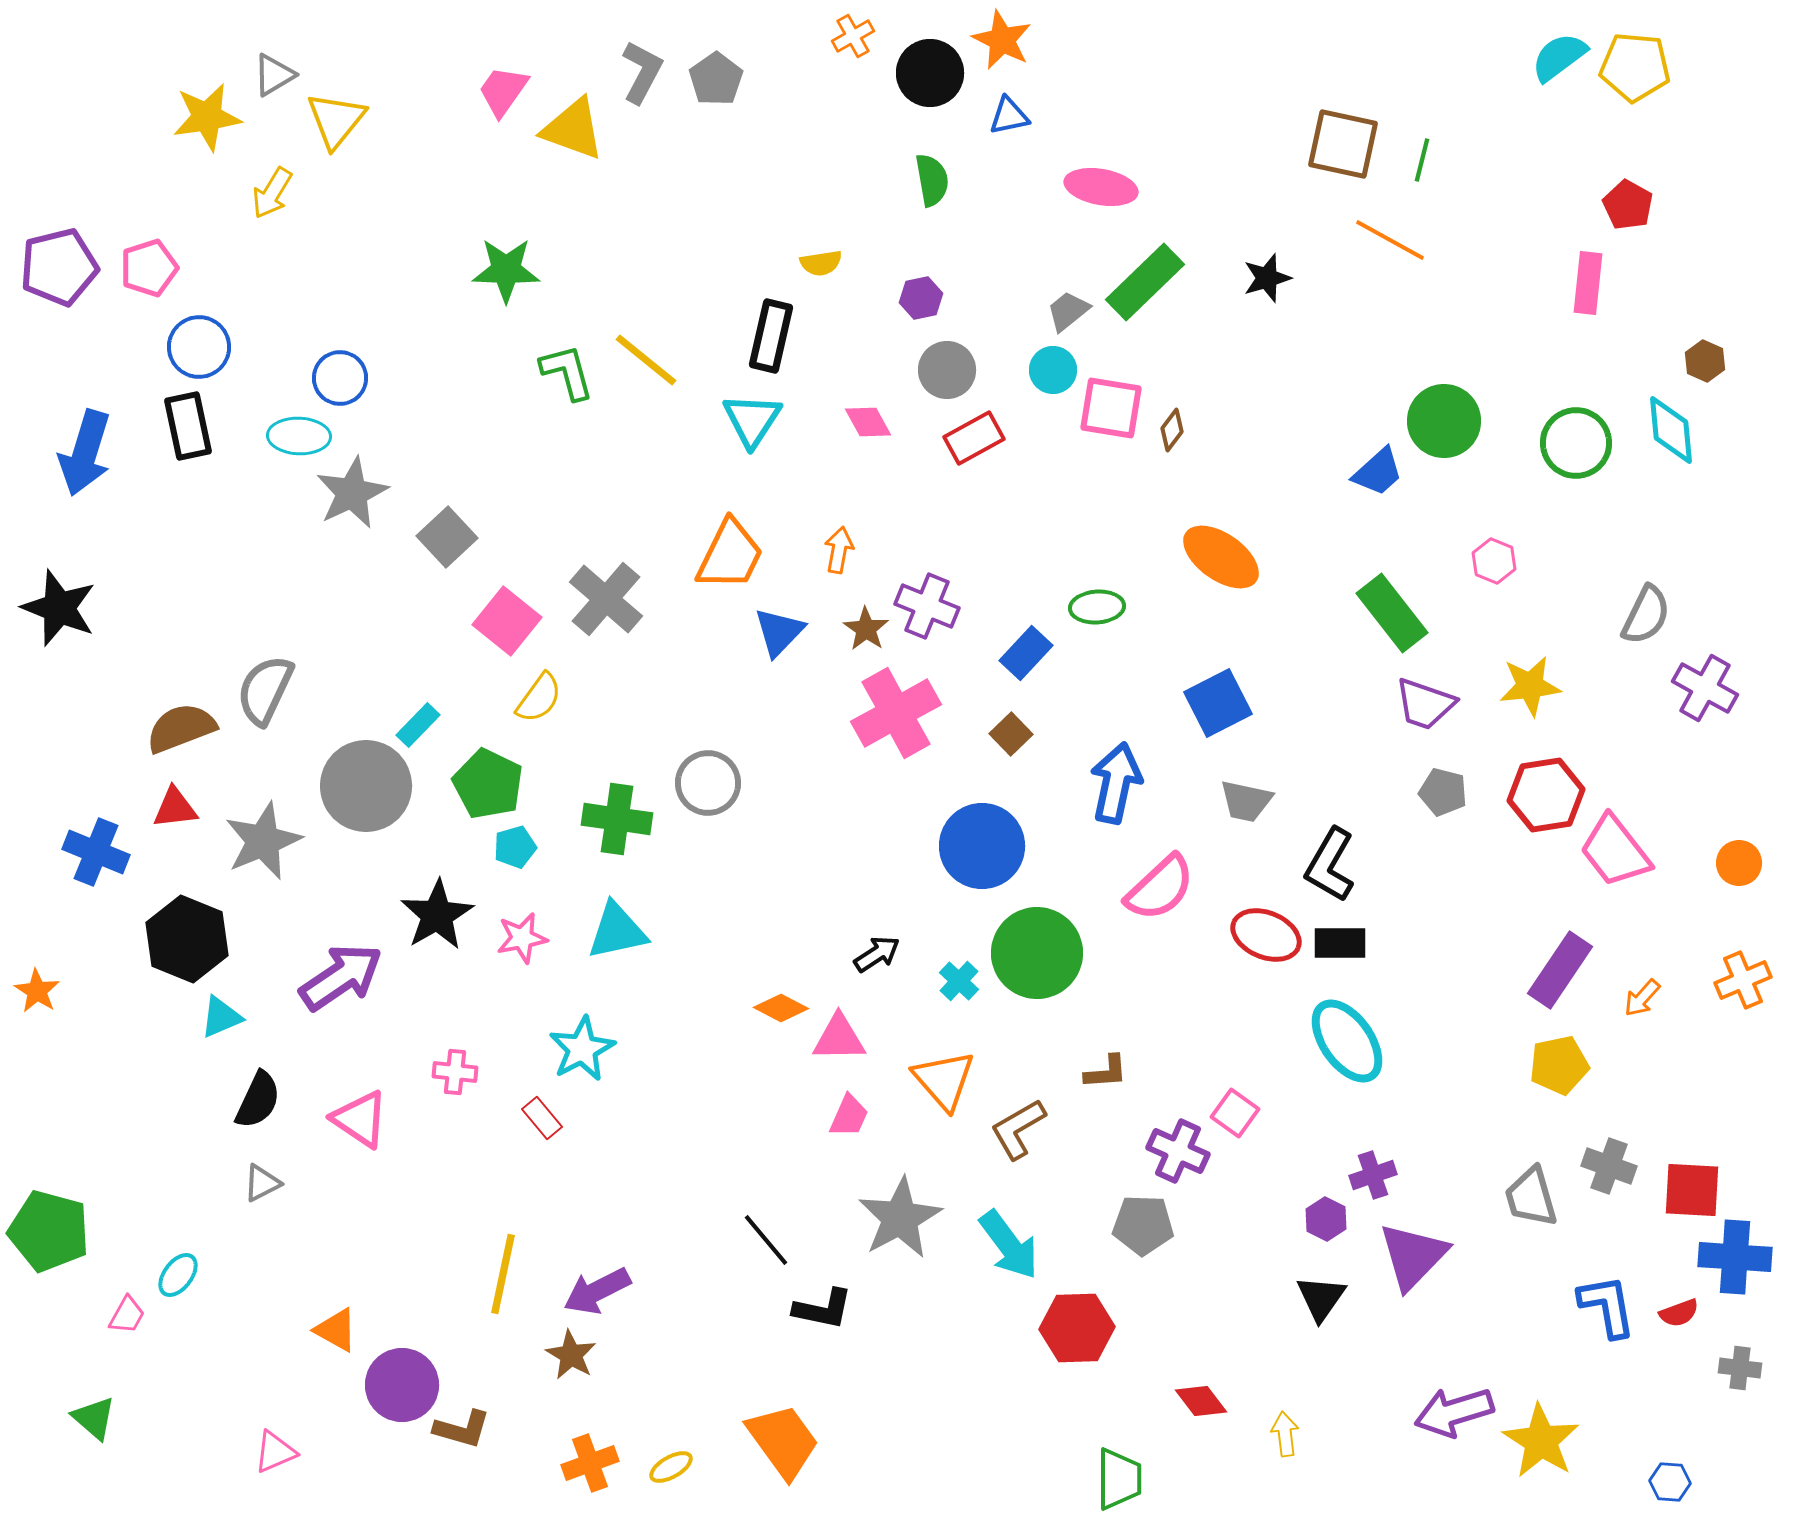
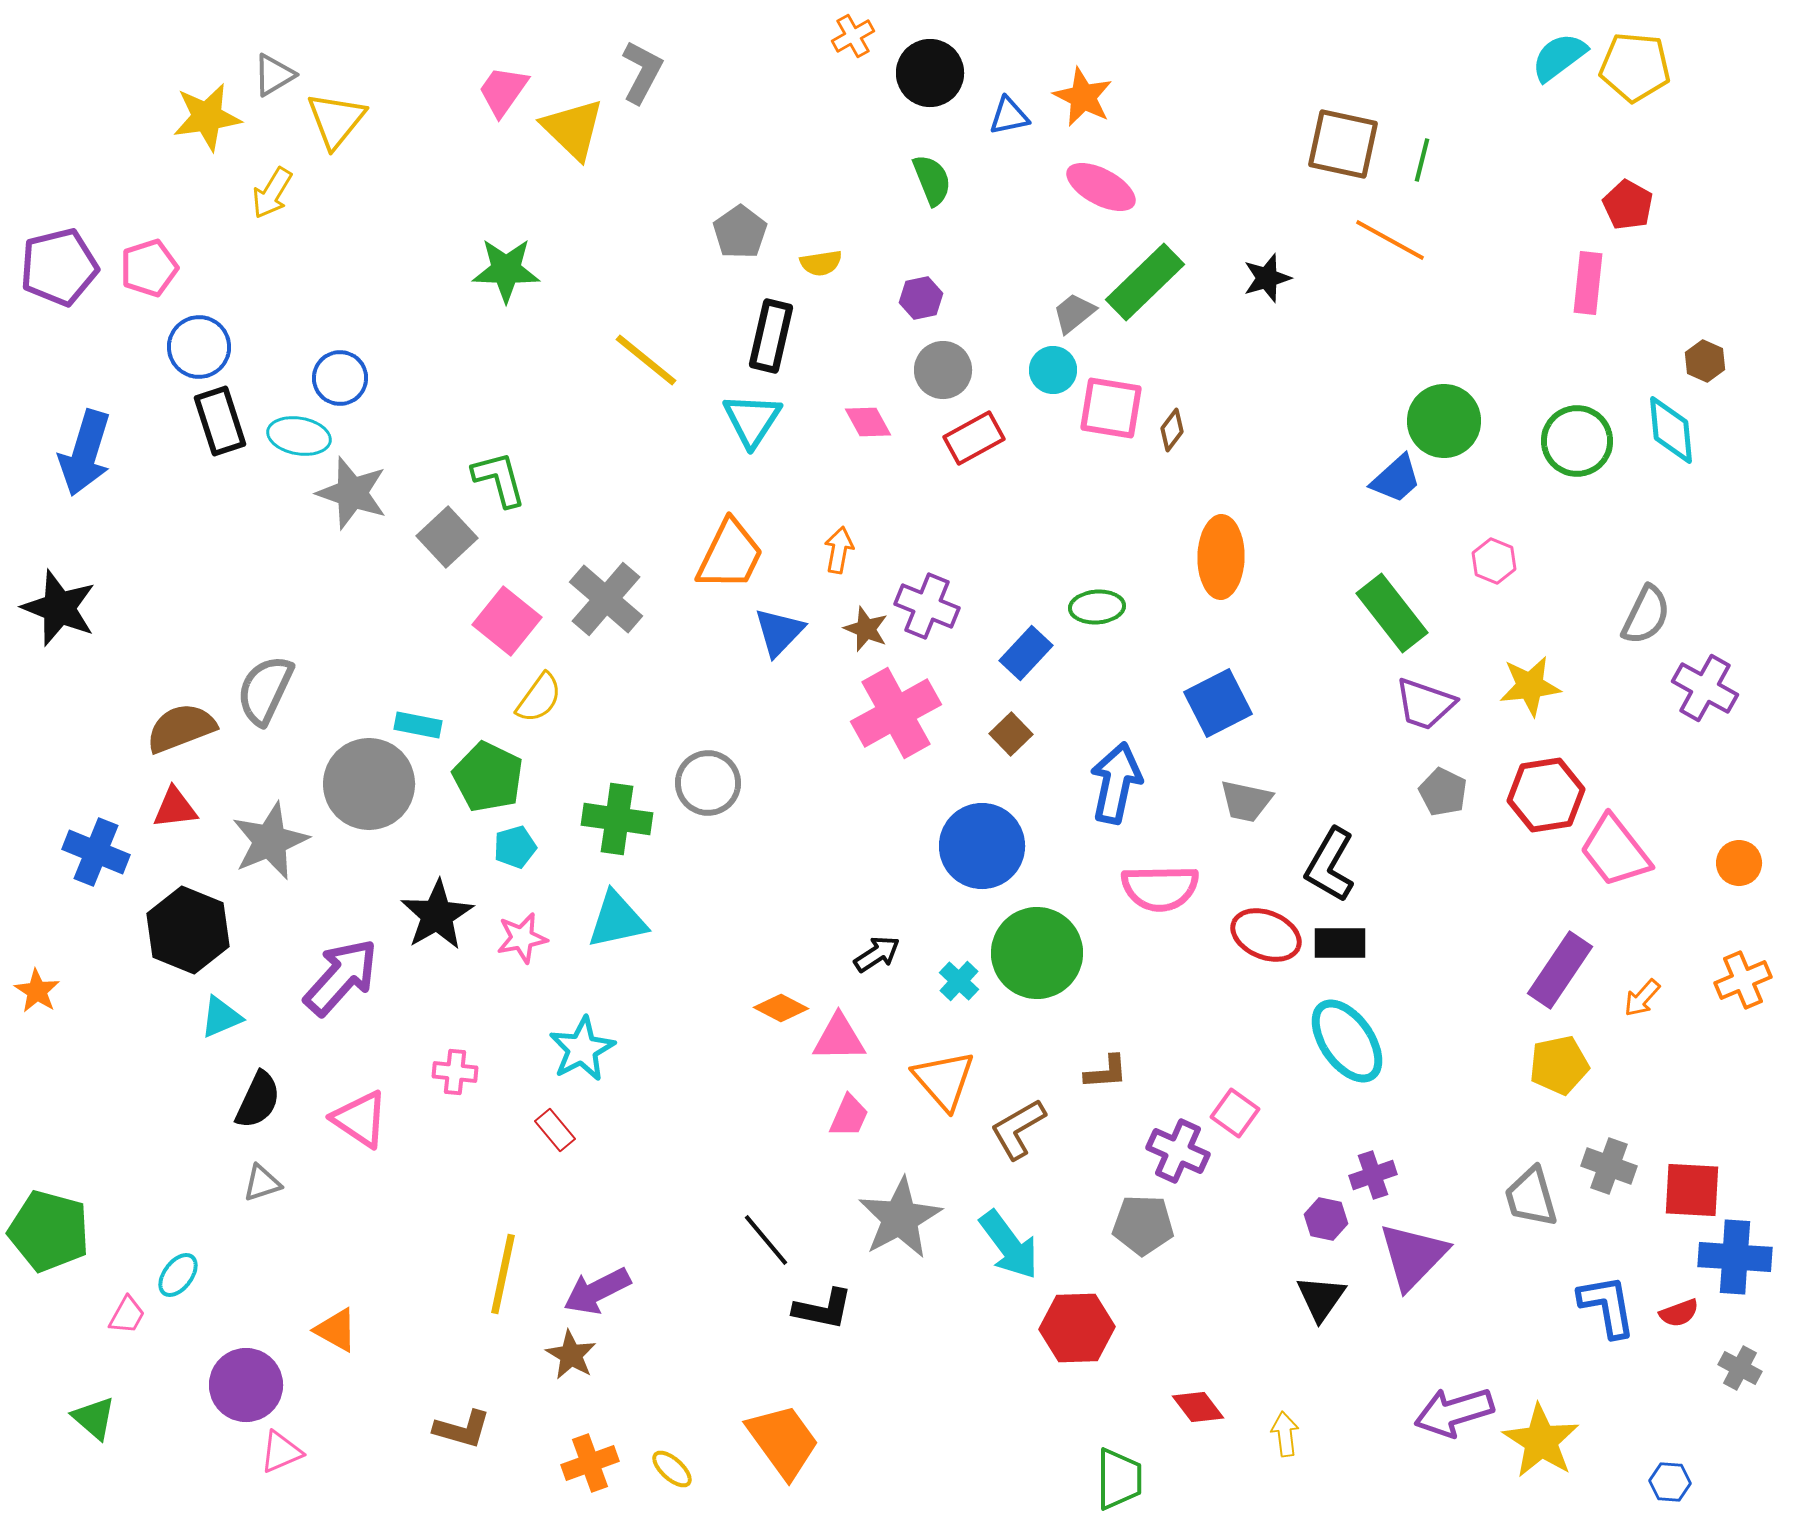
orange star at (1002, 40): moved 81 px right, 57 px down
gray pentagon at (716, 79): moved 24 px right, 153 px down
yellow triangle at (573, 129): rotated 24 degrees clockwise
green semicircle at (932, 180): rotated 12 degrees counterclockwise
pink ellipse at (1101, 187): rotated 18 degrees clockwise
gray trapezoid at (1068, 311): moved 6 px right, 2 px down
gray circle at (947, 370): moved 4 px left
green L-shape at (567, 372): moved 68 px left, 107 px down
black rectangle at (188, 426): moved 32 px right, 5 px up; rotated 6 degrees counterclockwise
cyan ellipse at (299, 436): rotated 8 degrees clockwise
green circle at (1576, 443): moved 1 px right, 2 px up
blue trapezoid at (1378, 472): moved 18 px right, 7 px down
gray star at (352, 493): rotated 28 degrees counterclockwise
orange ellipse at (1221, 557): rotated 56 degrees clockwise
brown star at (866, 629): rotated 12 degrees counterclockwise
cyan rectangle at (418, 725): rotated 57 degrees clockwise
green pentagon at (488, 784): moved 7 px up
gray circle at (366, 786): moved 3 px right, 2 px up
gray pentagon at (1443, 792): rotated 12 degrees clockwise
gray star at (263, 841): moved 7 px right
pink semicircle at (1160, 888): rotated 42 degrees clockwise
cyan triangle at (617, 931): moved 11 px up
black hexagon at (187, 939): moved 1 px right, 9 px up
purple arrow at (341, 977): rotated 14 degrees counterclockwise
red rectangle at (542, 1118): moved 13 px right, 12 px down
gray triangle at (262, 1183): rotated 9 degrees clockwise
purple hexagon at (1326, 1219): rotated 15 degrees counterclockwise
gray cross at (1740, 1368): rotated 21 degrees clockwise
purple circle at (402, 1385): moved 156 px left
red diamond at (1201, 1401): moved 3 px left, 6 px down
pink triangle at (275, 1452): moved 6 px right
yellow ellipse at (671, 1467): moved 1 px right, 2 px down; rotated 72 degrees clockwise
